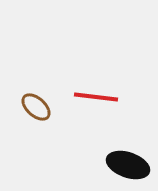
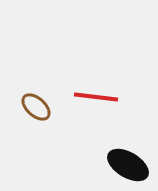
black ellipse: rotated 12 degrees clockwise
